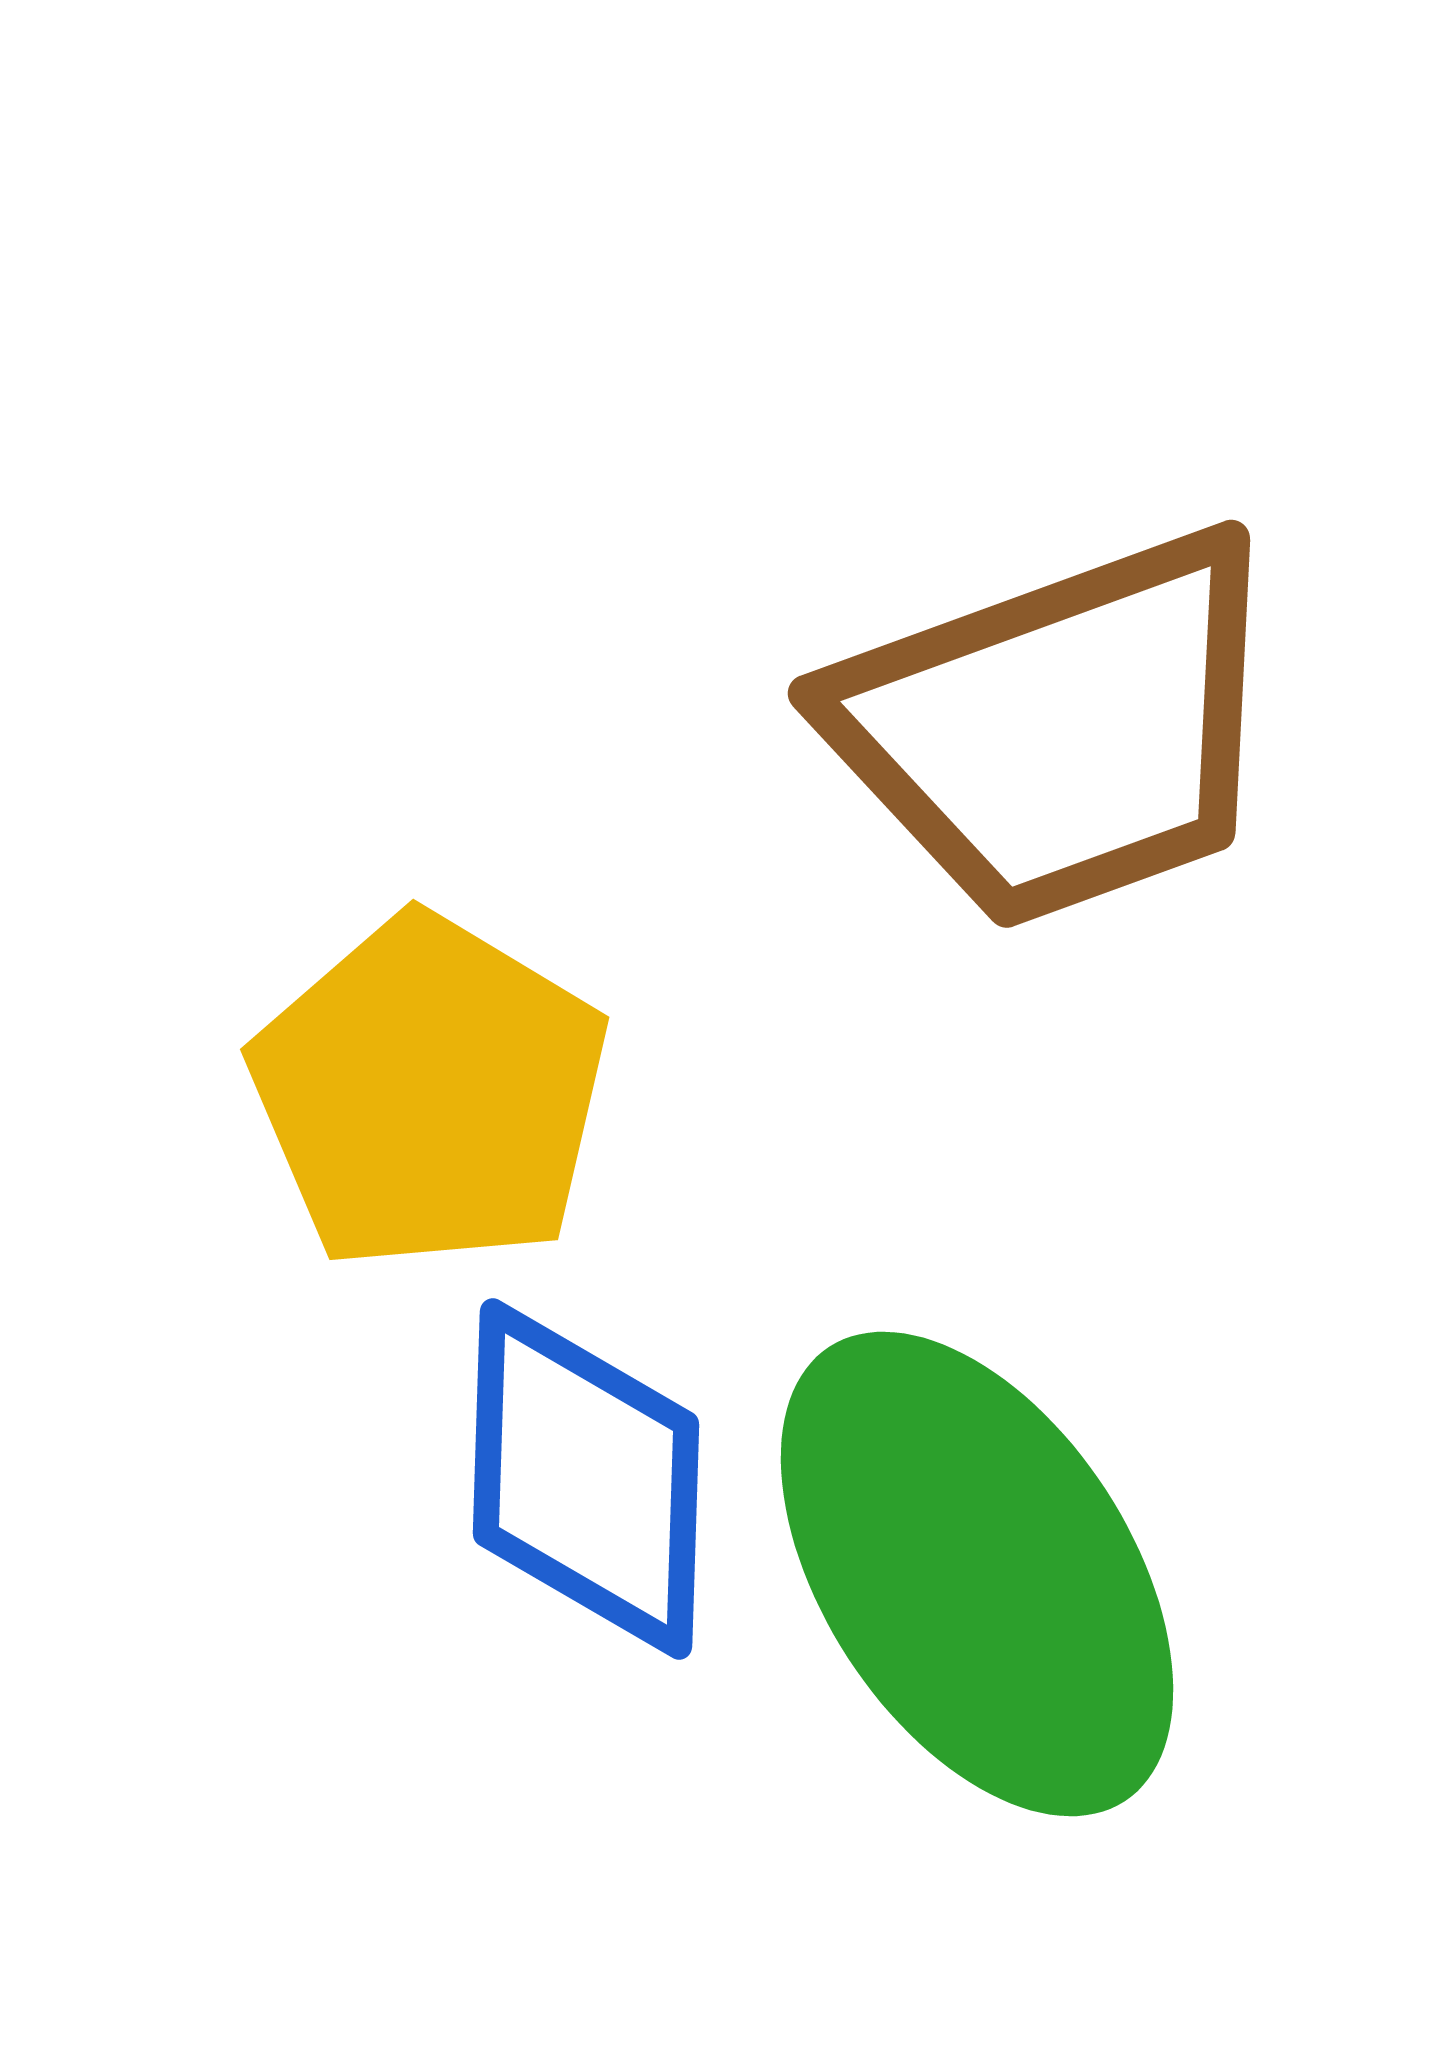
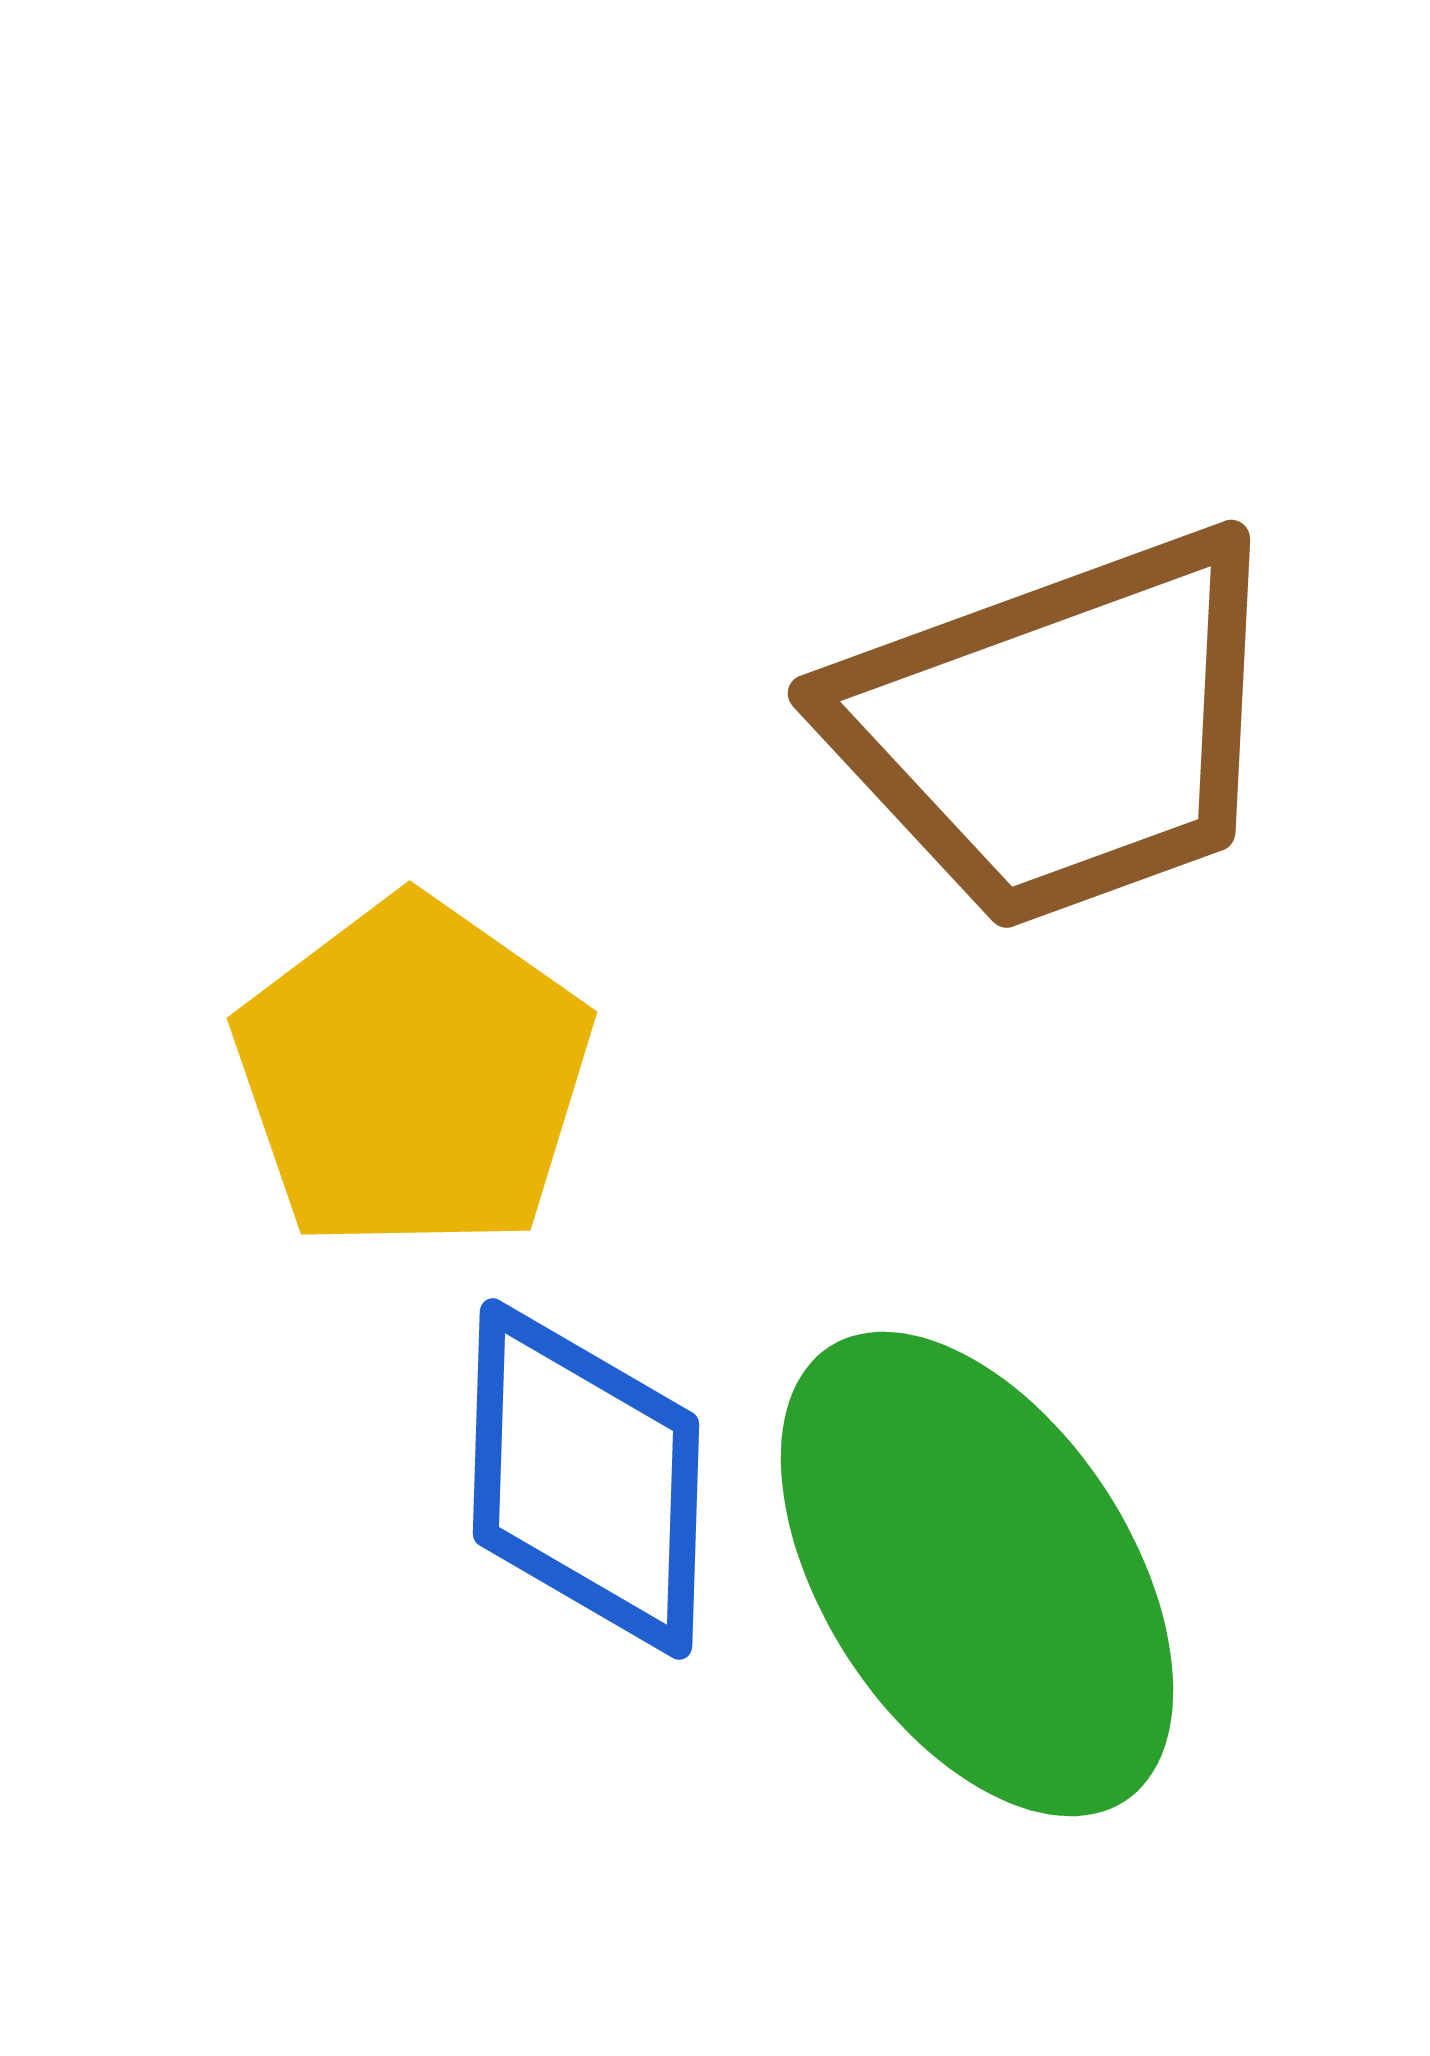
yellow pentagon: moved 17 px left, 18 px up; rotated 4 degrees clockwise
